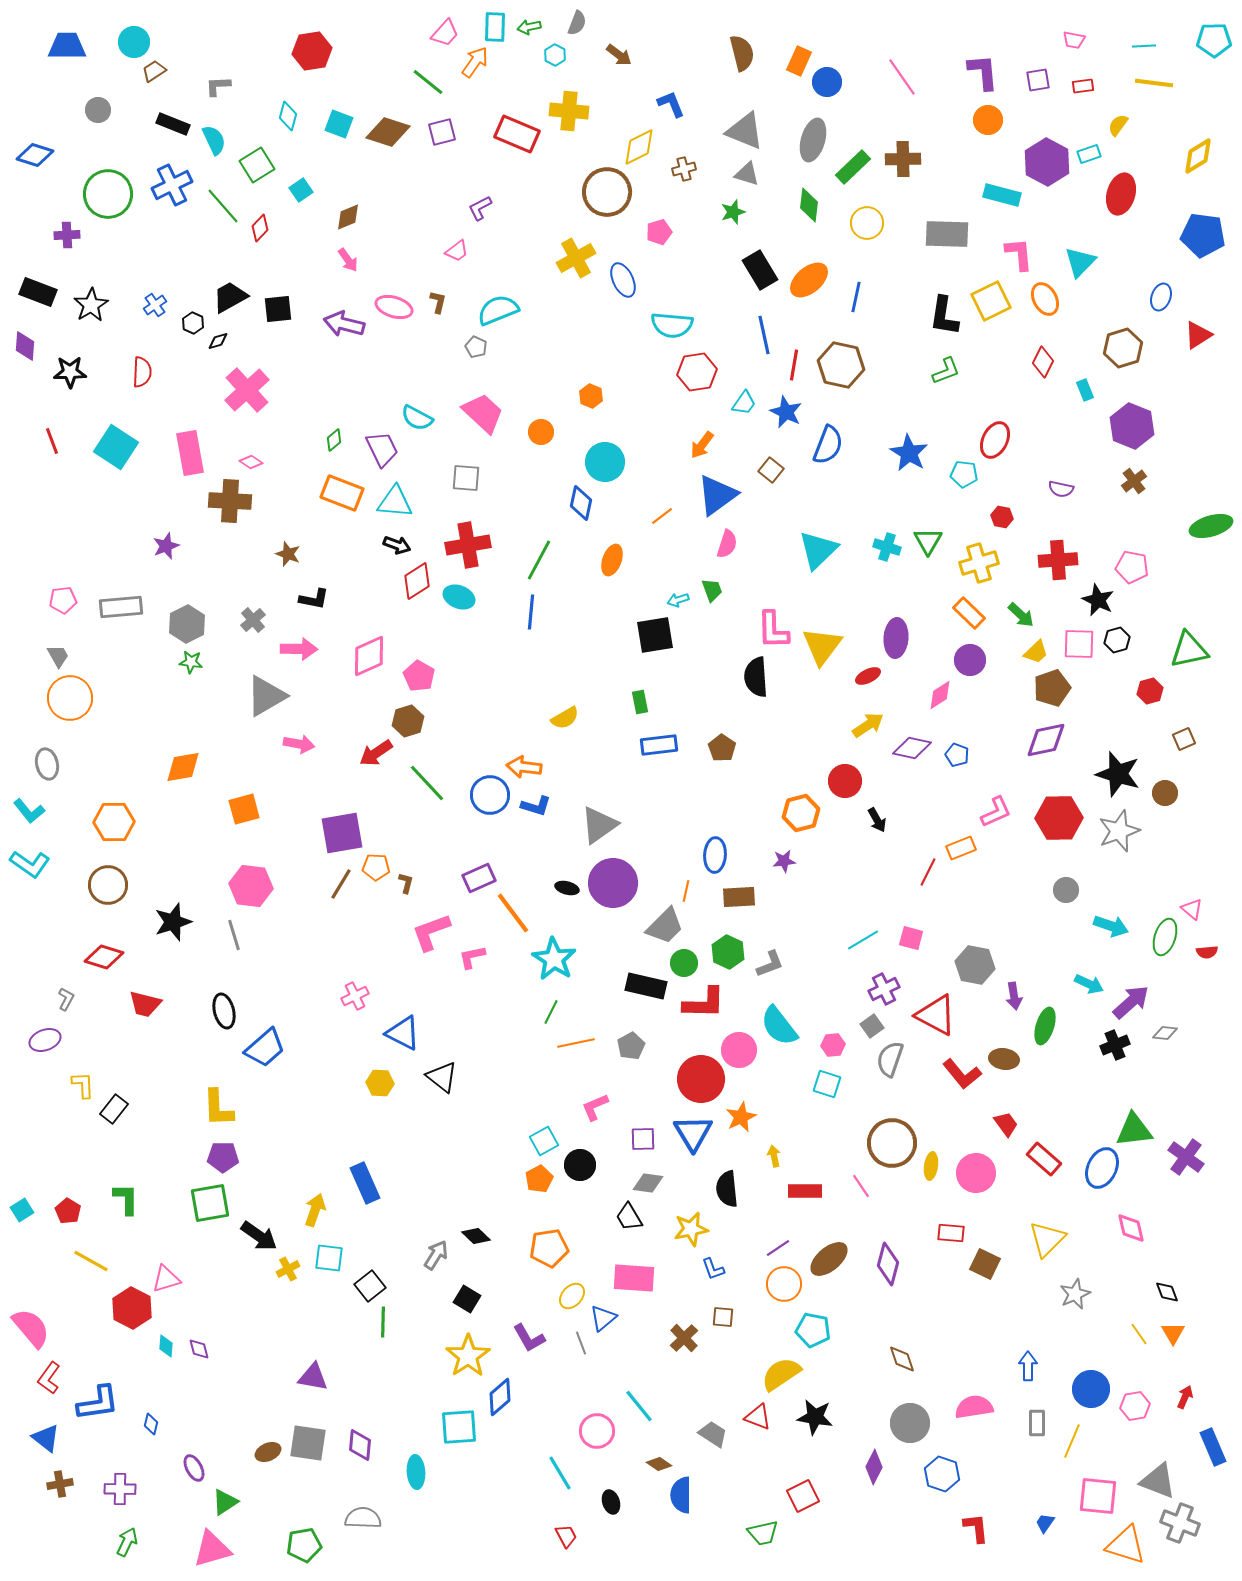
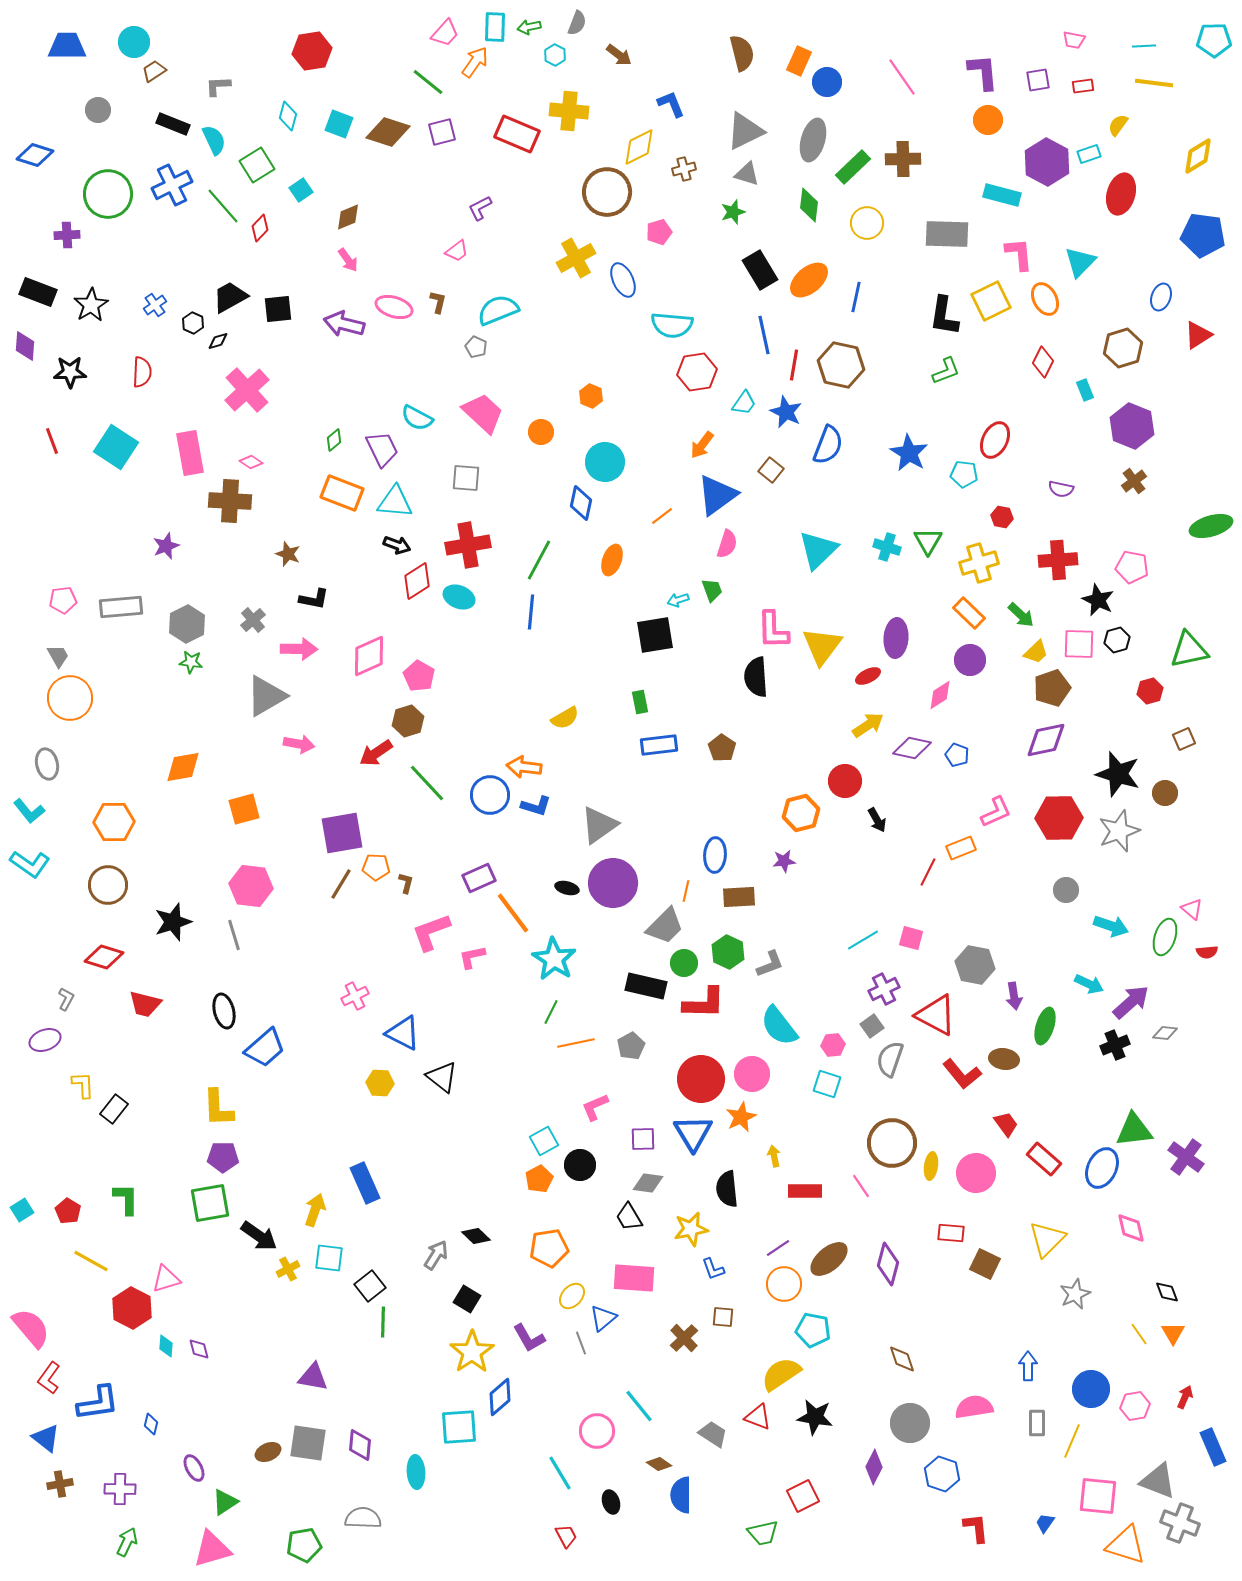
gray triangle at (745, 131): rotated 48 degrees counterclockwise
pink circle at (739, 1050): moved 13 px right, 24 px down
yellow star at (468, 1356): moved 4 px right, 4 px up
